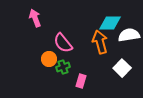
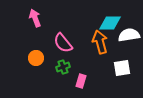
orange circle: moved 13 px left, 1 px up
white square: rotated 36 degrees clockwise
